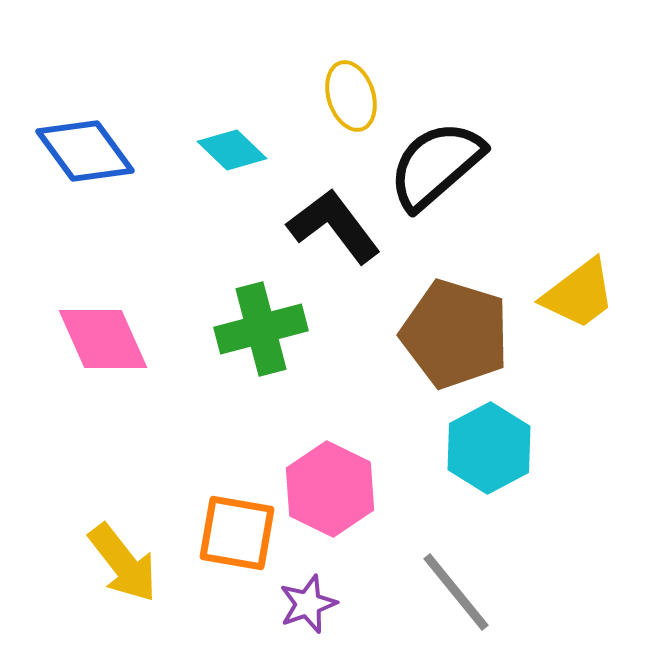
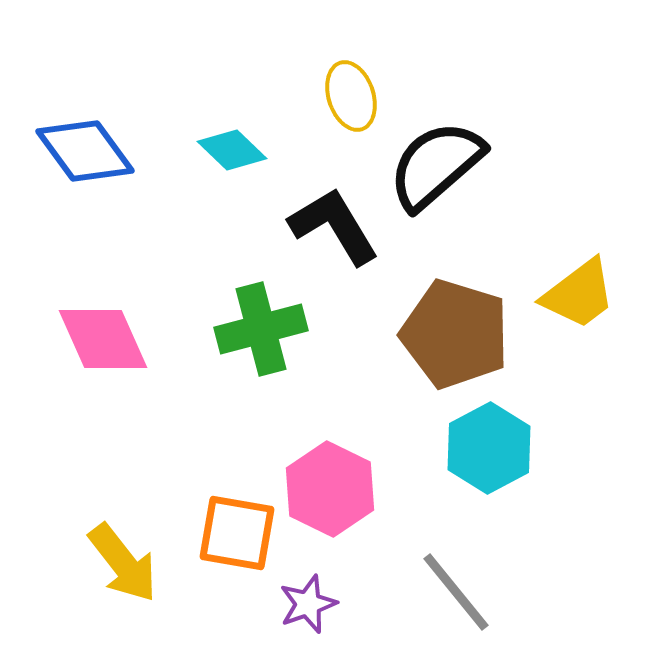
black L-shape: rotated 6 degrees clockwise
